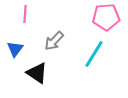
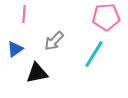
pink line: moved 1 px left
blue triangle: rotated 18 degrees clockwise
black triangle: rotated 45 degrees counterclockwise
